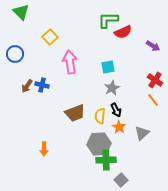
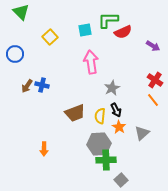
pink arrow: moved 21 px right
cyan square: moved 23 px left, 37 px up
